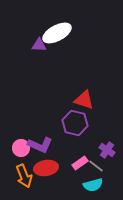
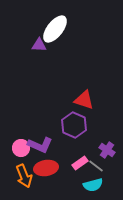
white ellipse: moved 2 px left, 4 px up; rotated 24 degrees counterclockwise
purple hexagon: moved 1 px left, 2 px down; rotated 10 degrees clockwise
